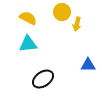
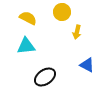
yellow arrow: moved 8 px down
cyan triangle: moved 2 px left, 2 px down
blue triangle: moved 1 px left; rotated 28 degrees clockwise
black ellipse: moved 2 px right, 2 px up
